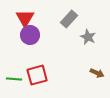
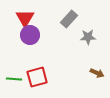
gray star: rotated 28 degrees counterclockwise
red square: moved 2 px down
